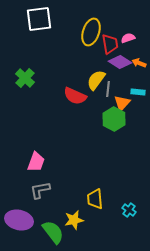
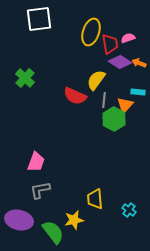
gray line: moved 4 px left, 11 px down
orange triangle: moved 3 px right, 2 px down
